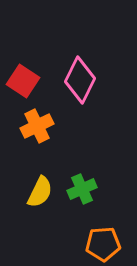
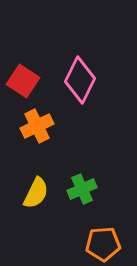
yellow semicircle: moved 4 px left, 1 px down
